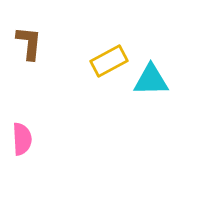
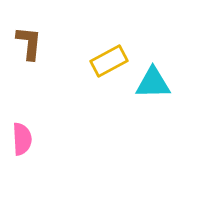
cyan triangle: moved 2 px right, 3 px down
